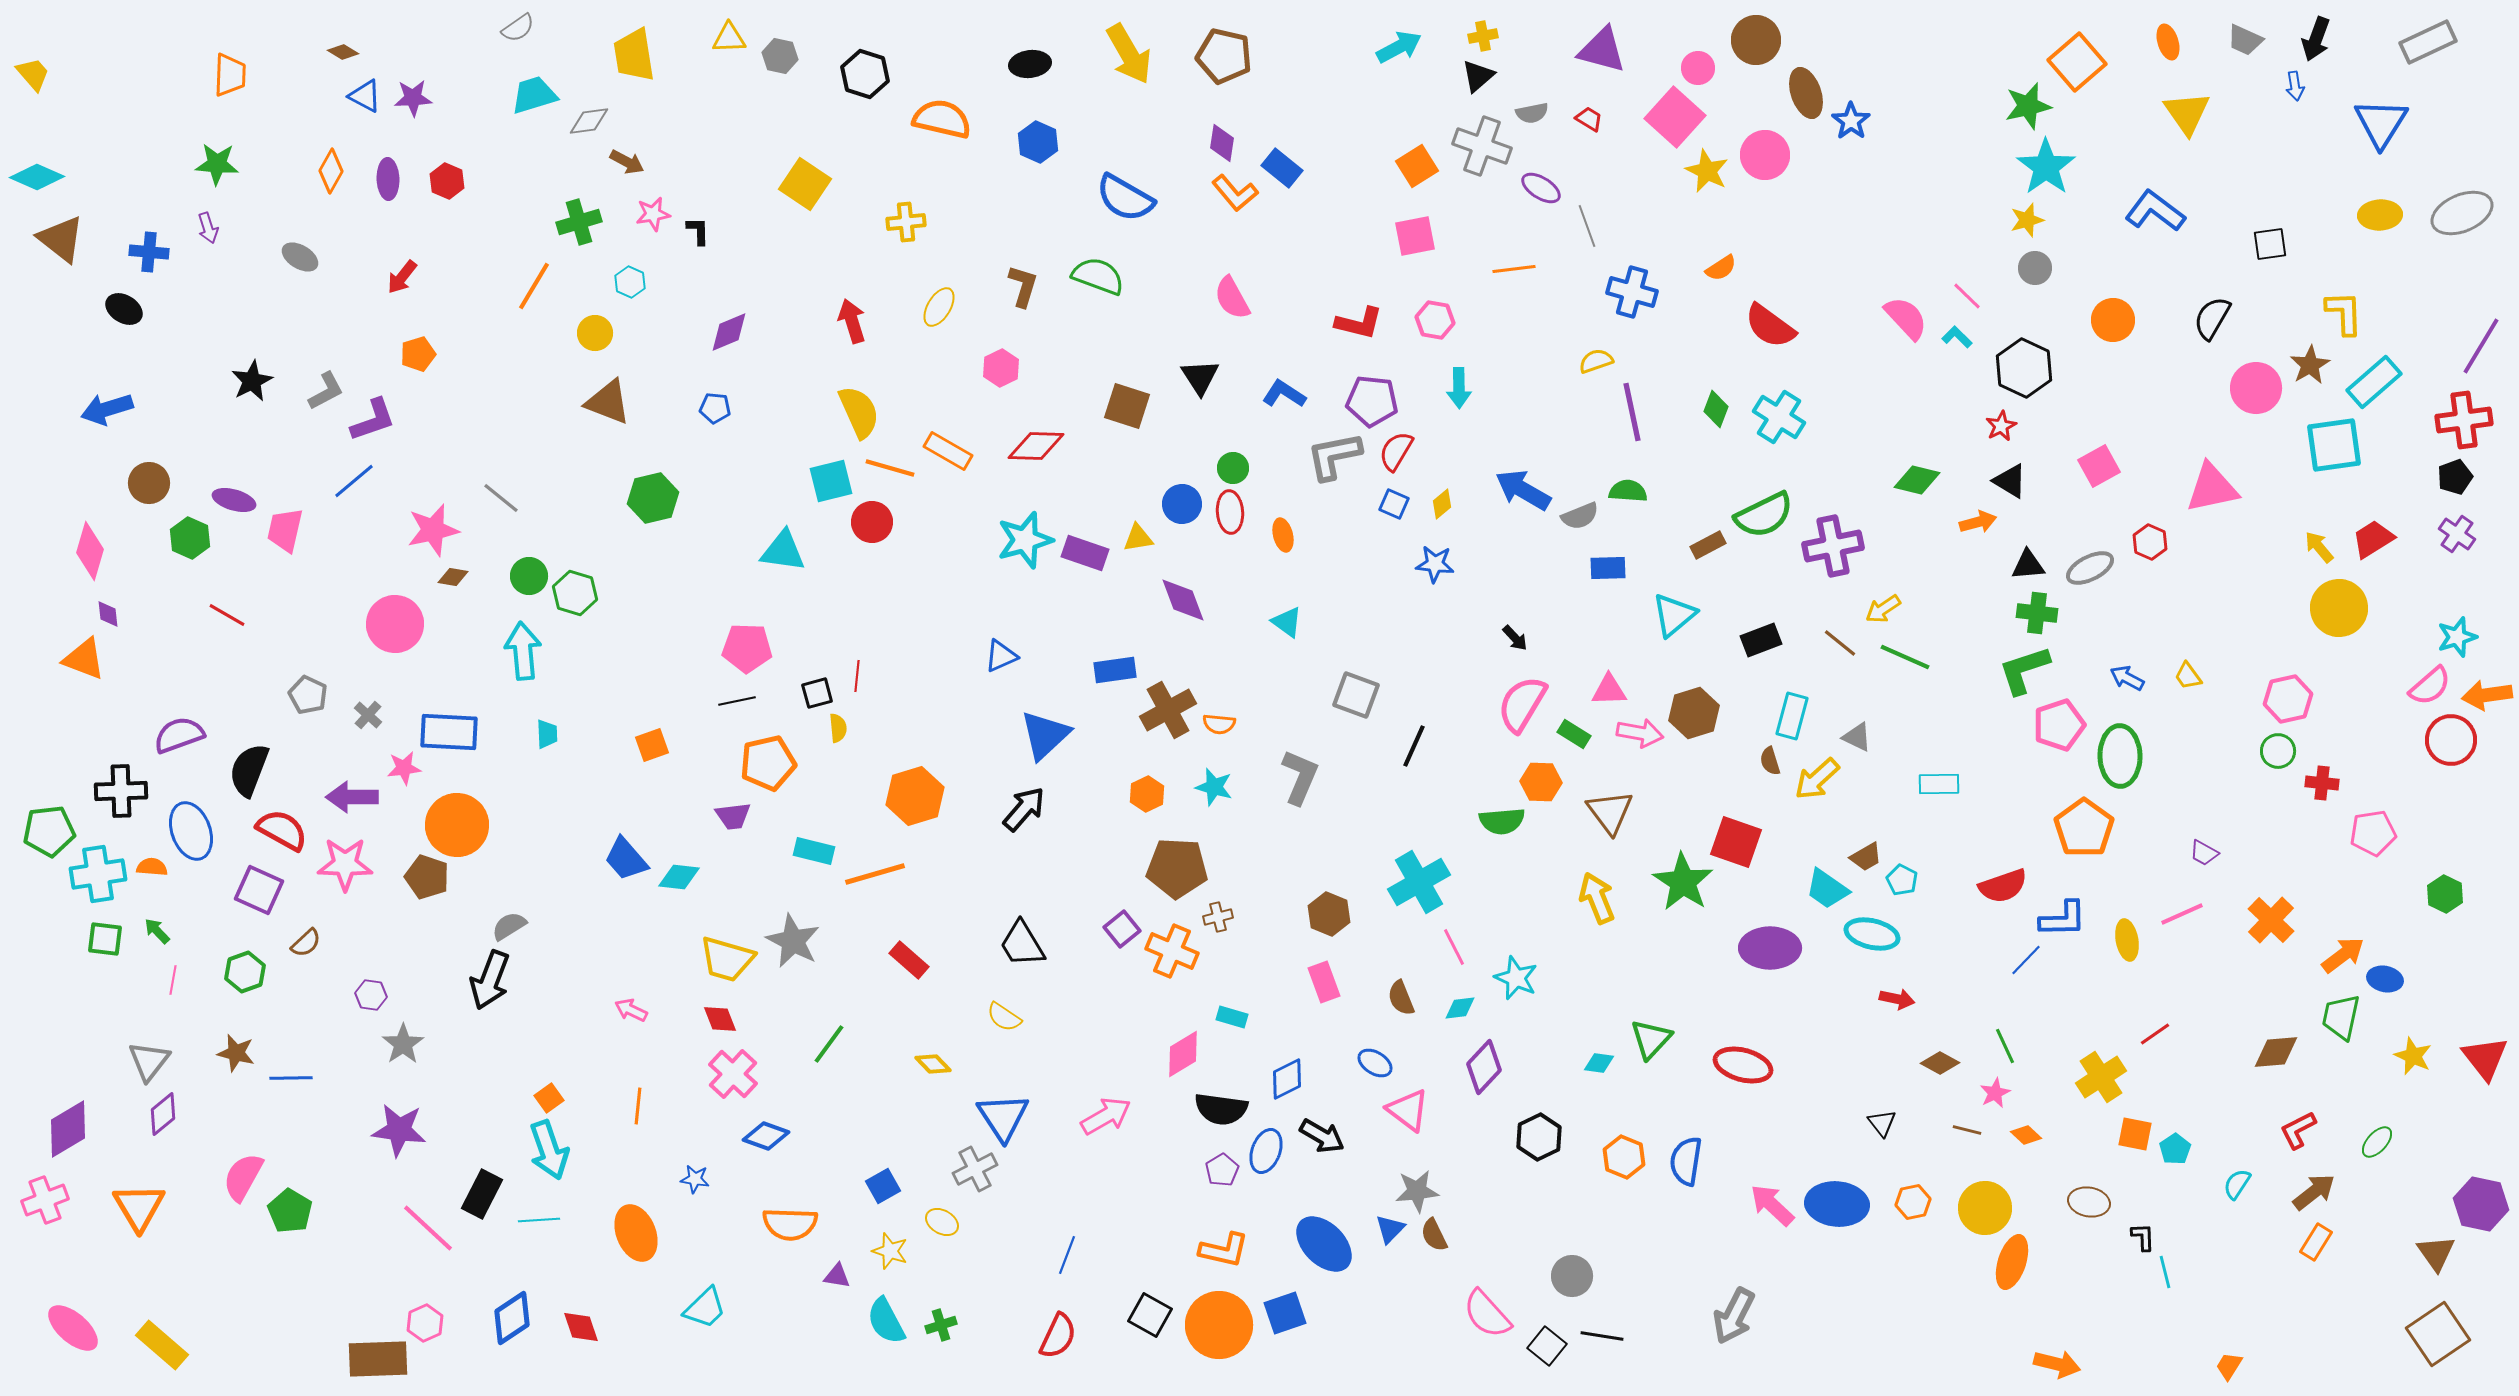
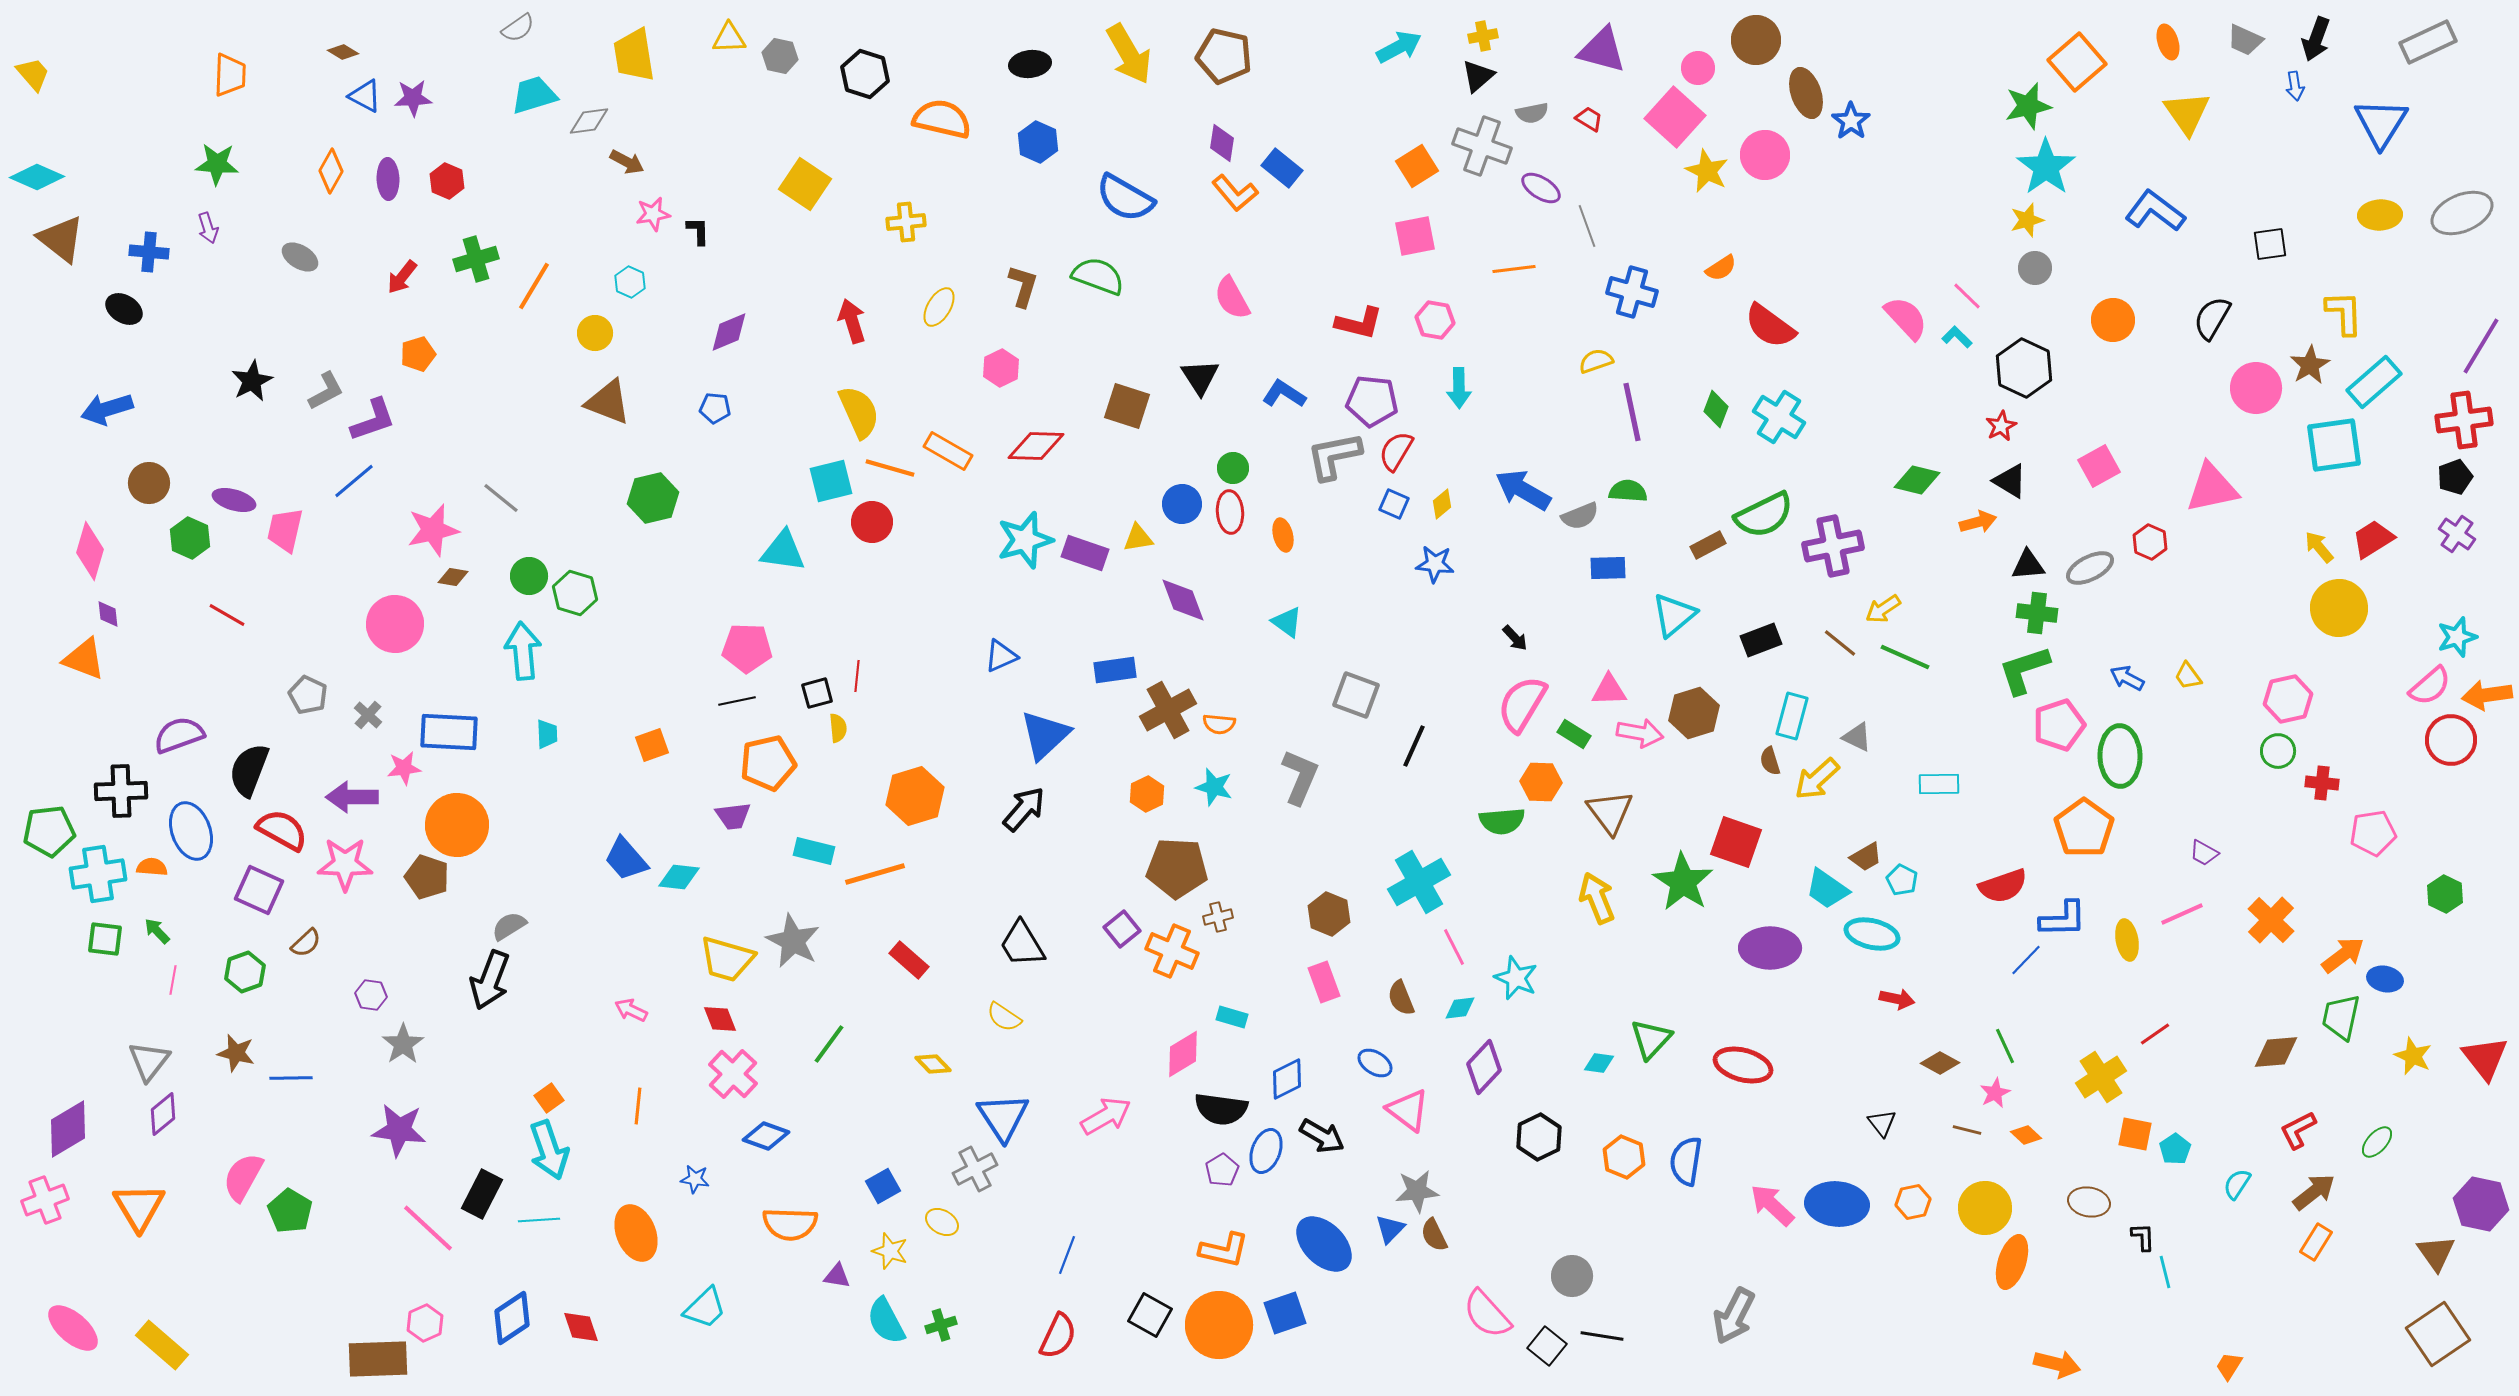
green cross at (579, 222): moved 103 px left, 37 px down
